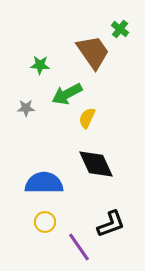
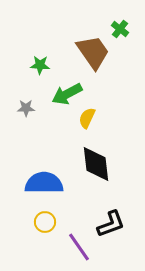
black diamond: rotated 18 degrees clockwise
